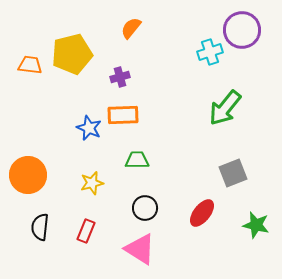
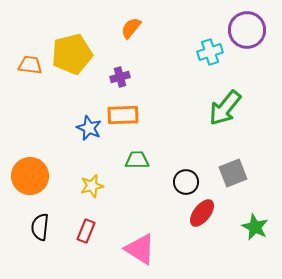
purple circle: moved 5 px right
orange circle: moved 2 px right, 1 px down
yellow star: moved 3 px down
black circle: moved 41 px right, 26 px up
green star: moved 1 px left, 2 px down; rotated 12 degrees clockwise
